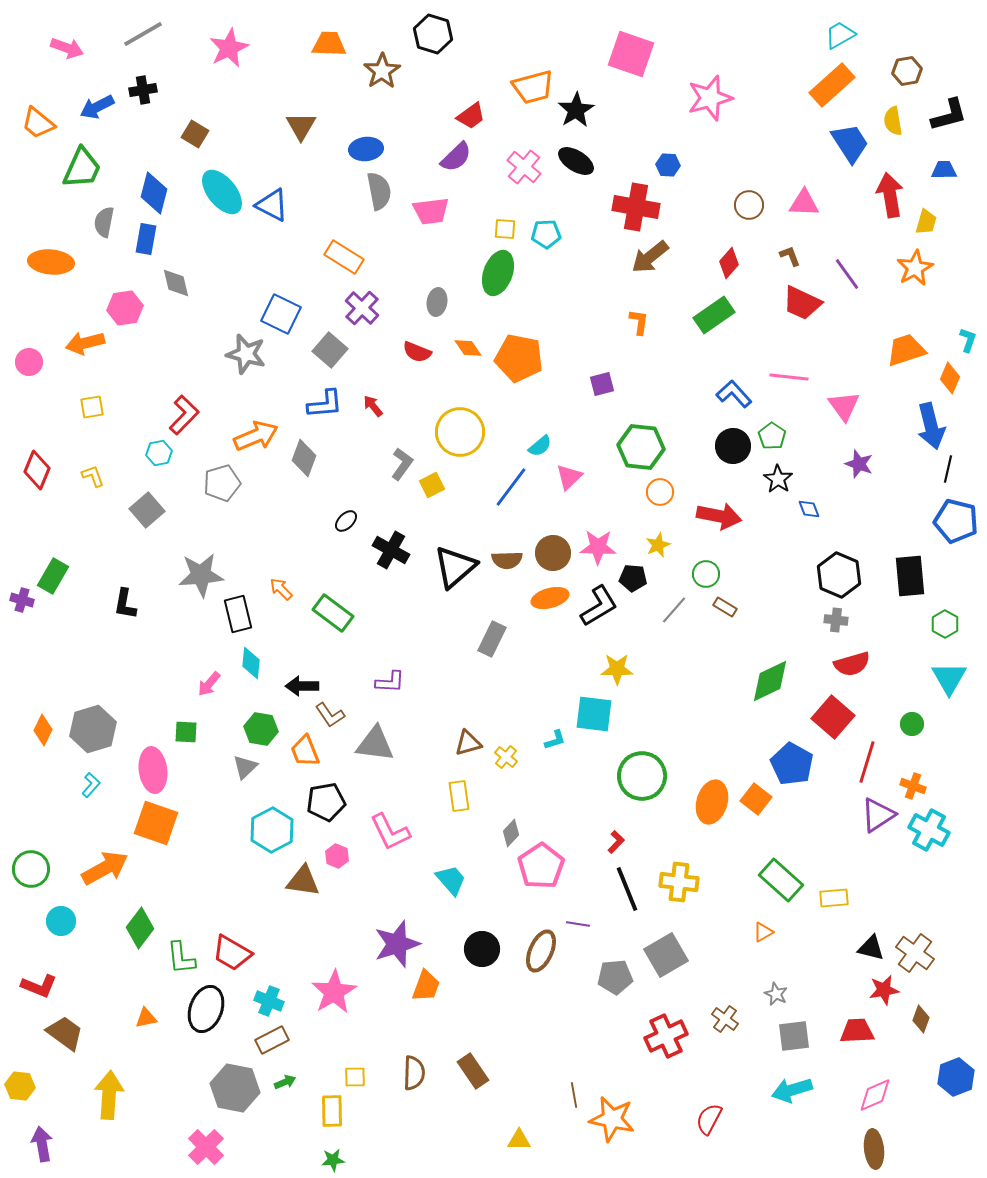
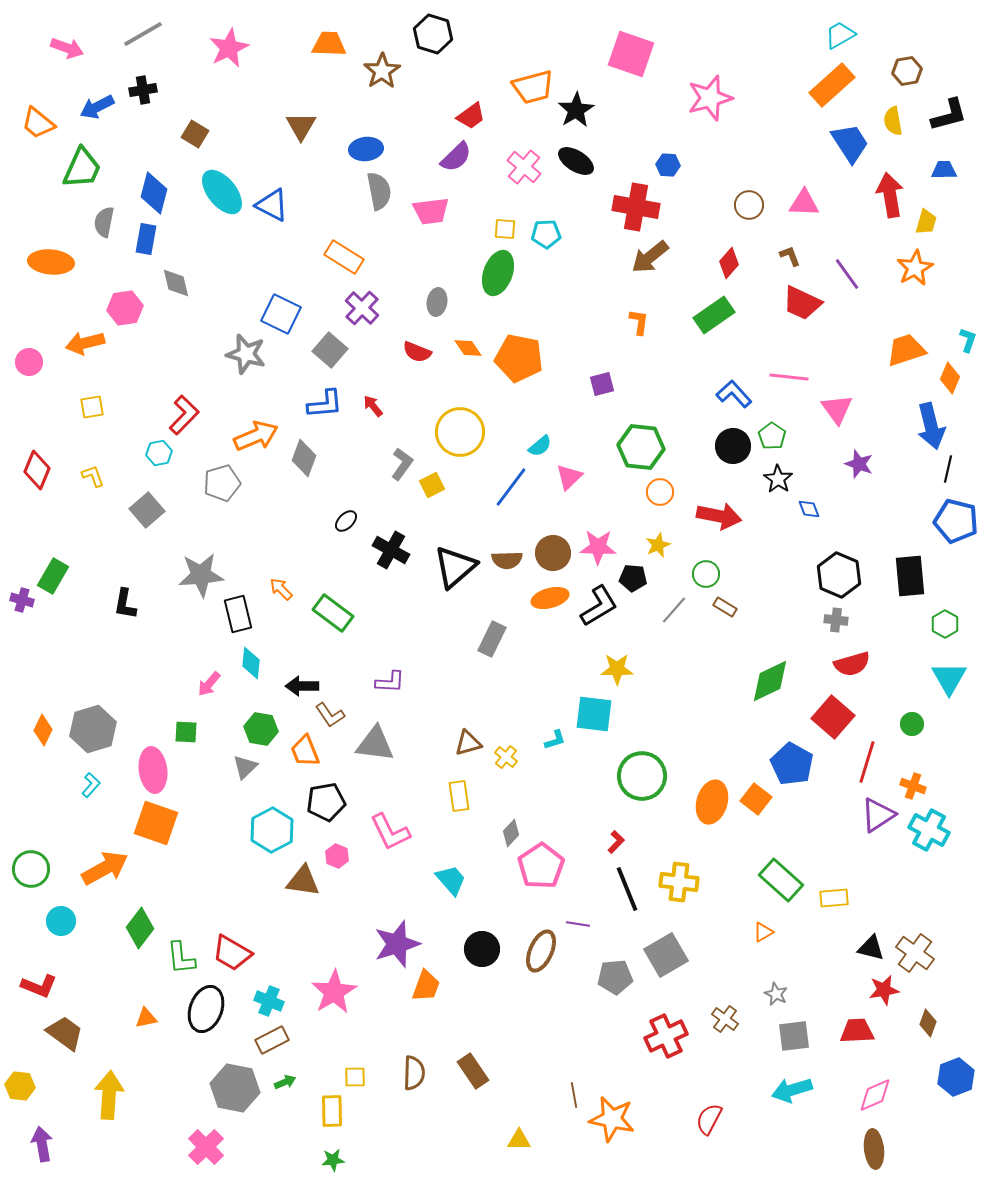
pink triangle at (844, 406): moved 7 px left, 3 px down
brown diamond at (921, 1019): moved 7 px right, 4 px down
